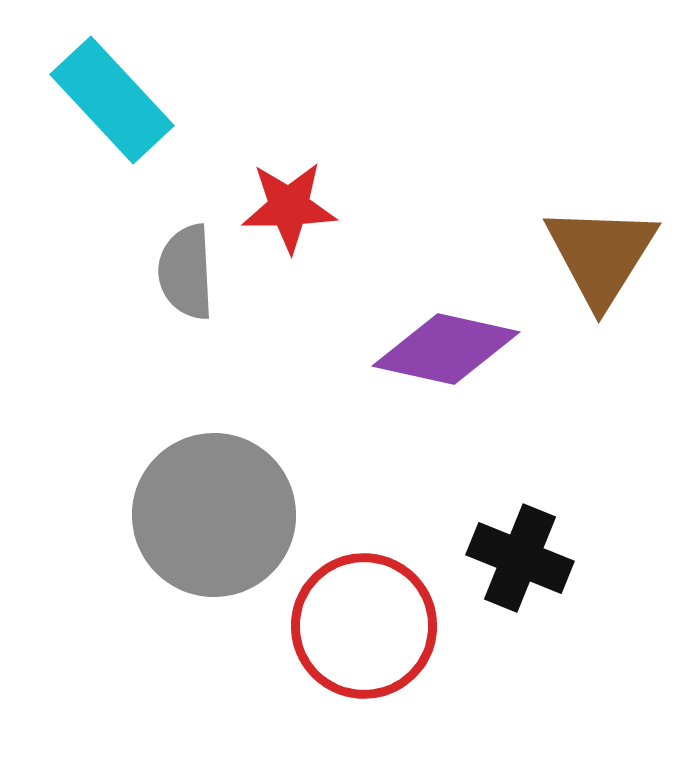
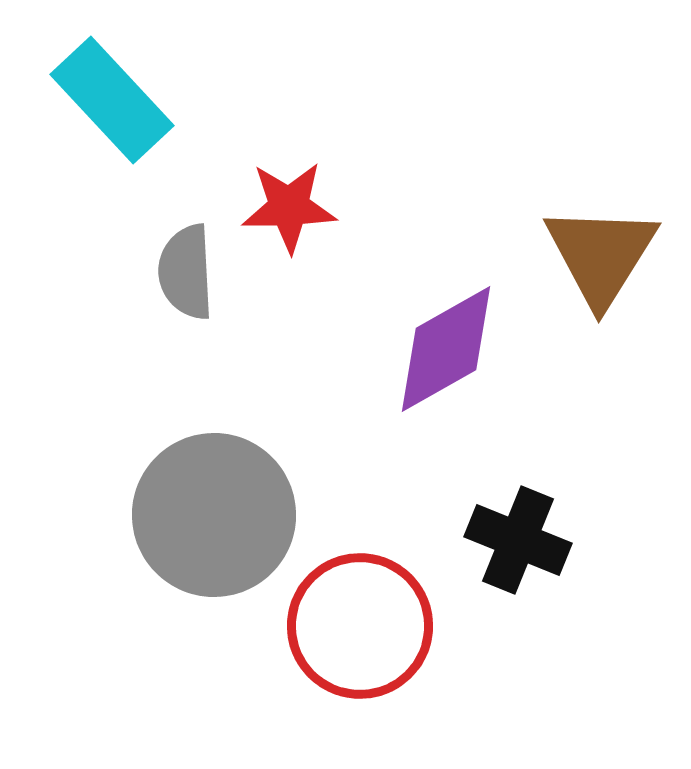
purple diamond: rotated 42 degrees counterclockwise
black cross: moved 2 px left, 18 px up
red circle: moved 4 px left
